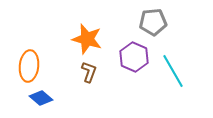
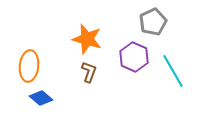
gray pentagon: rotated 20 degrees counterclockwise
